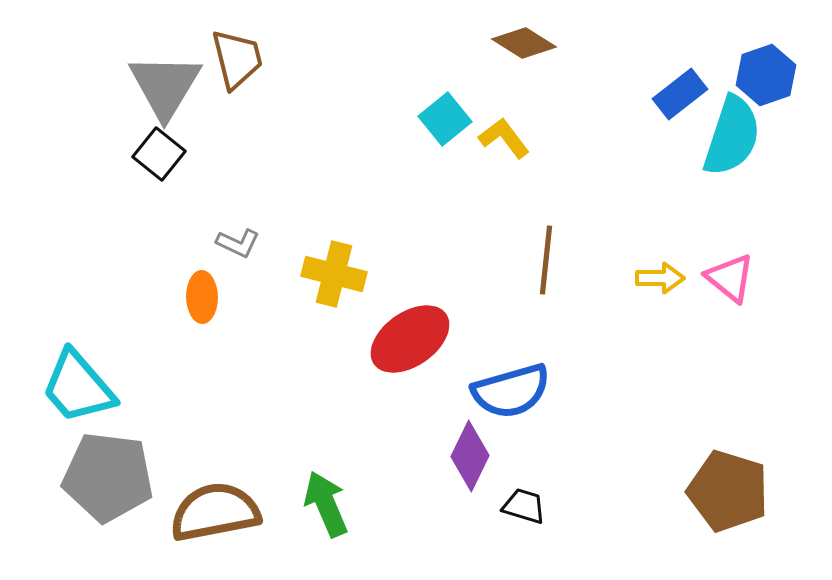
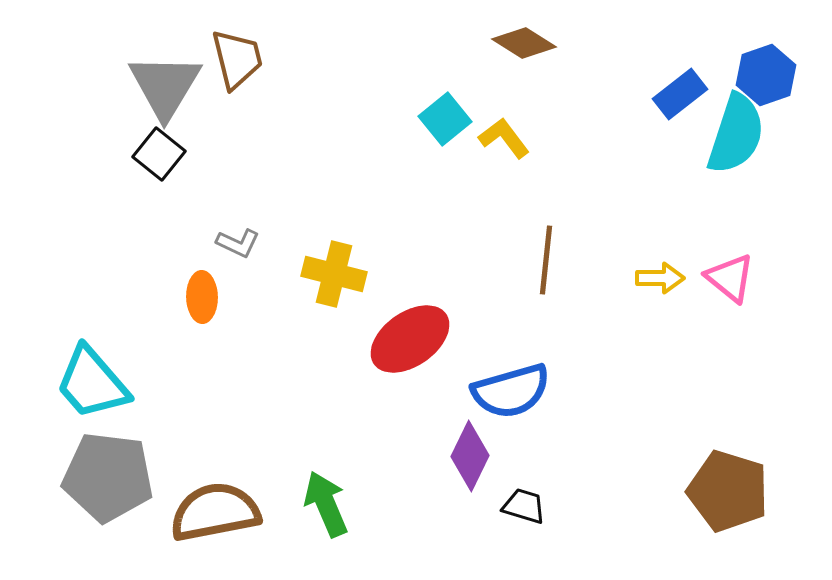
cyan semicircle: moved 4 px right, 2 px up
cyan trapezoid: moved 14 px right, 4 px up
